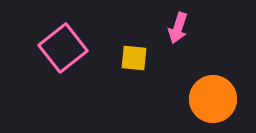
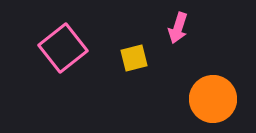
yellow square: rotated 20 degrees counterclockwise
